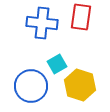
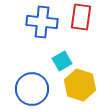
blue cross: moved 1 px up
cyan square: moved 5 px right, 3 px up
blue circle: moved 1 px right, 3 px down
